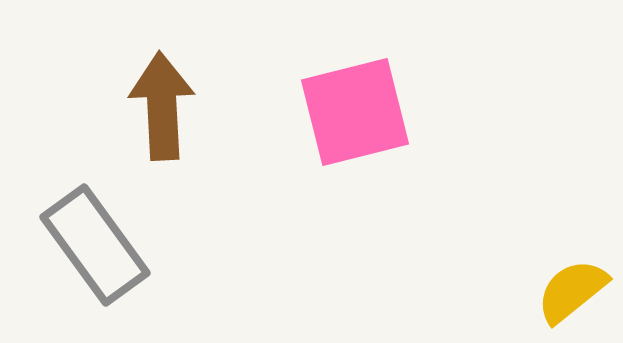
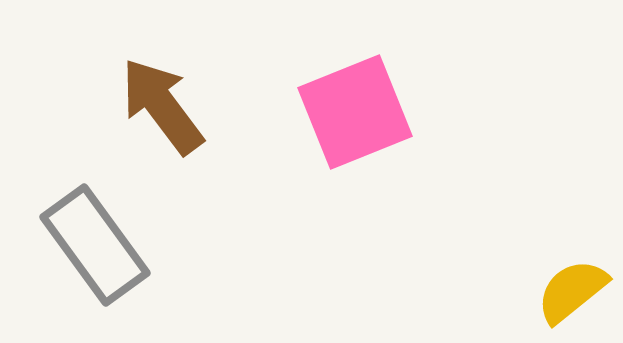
brown arrow: rotated 34 degrees counterclockwise
pink square: rotated 8 degrees counterclockwise
